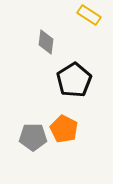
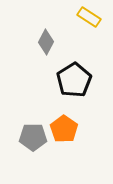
yellow rectangle: moved 2 px down
gray diamond: rotated 20 degrees clockwise
orange pentagon: rotated 8 degrees clockwise
